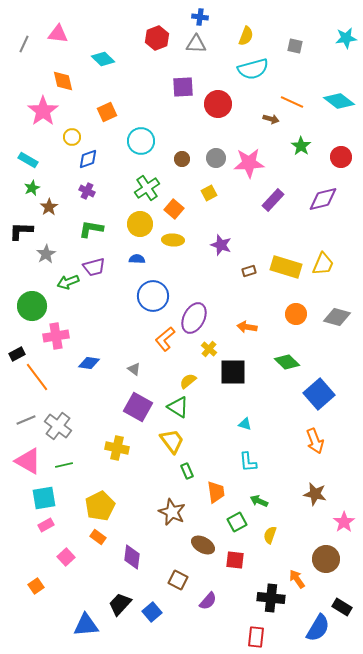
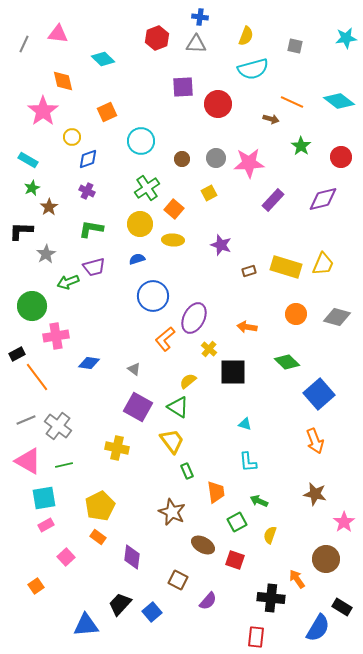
blue semicircle at (137, 259): rotated 21 degrees counterclockwise
red square at (235, 560): rotated 12 degrees clockwise
